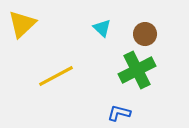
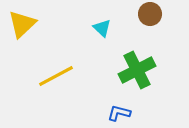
brown circle: moved 5 px right, 20 px up
